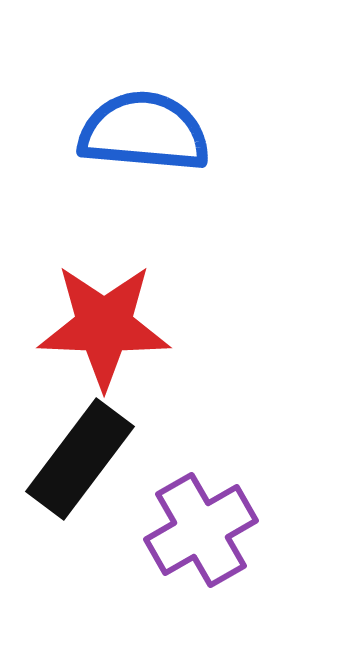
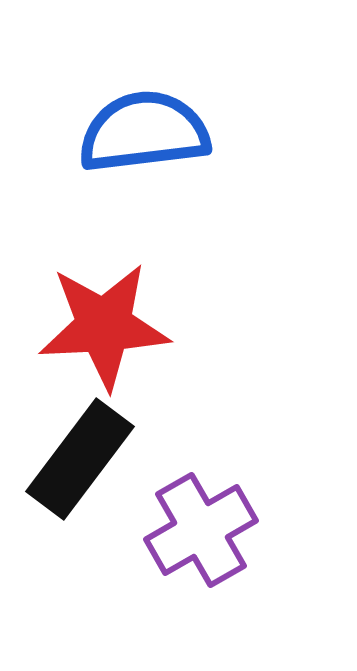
blue semicircle: rotated 12 degrees counterclockwise
red star: rotated 5 degrees counterclockwise
